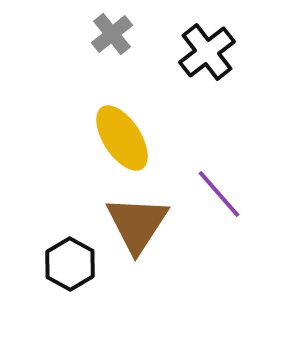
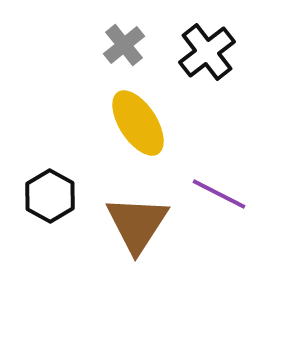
gray cross: moved 12 px right, 11 px down
yellow ellipse: moved 16 px right, 15 px up
purple line: rotated 22 degrees counterclockwise
black hexagon: moved 20 px left, 68 px up
